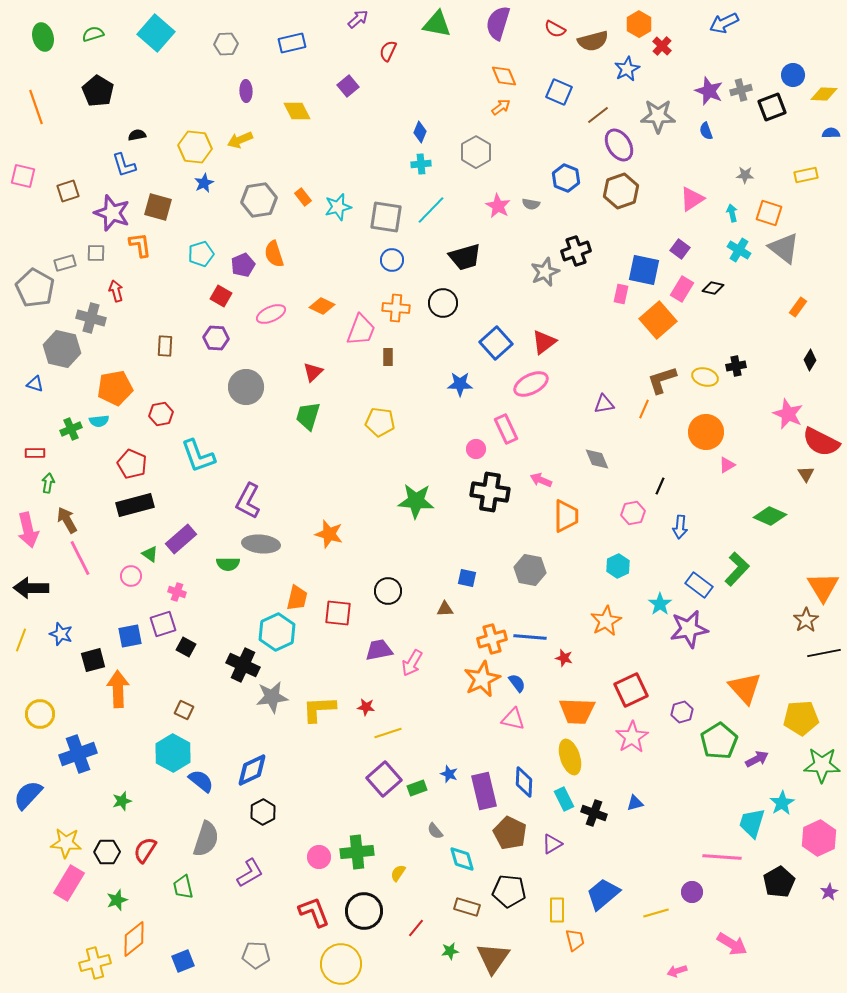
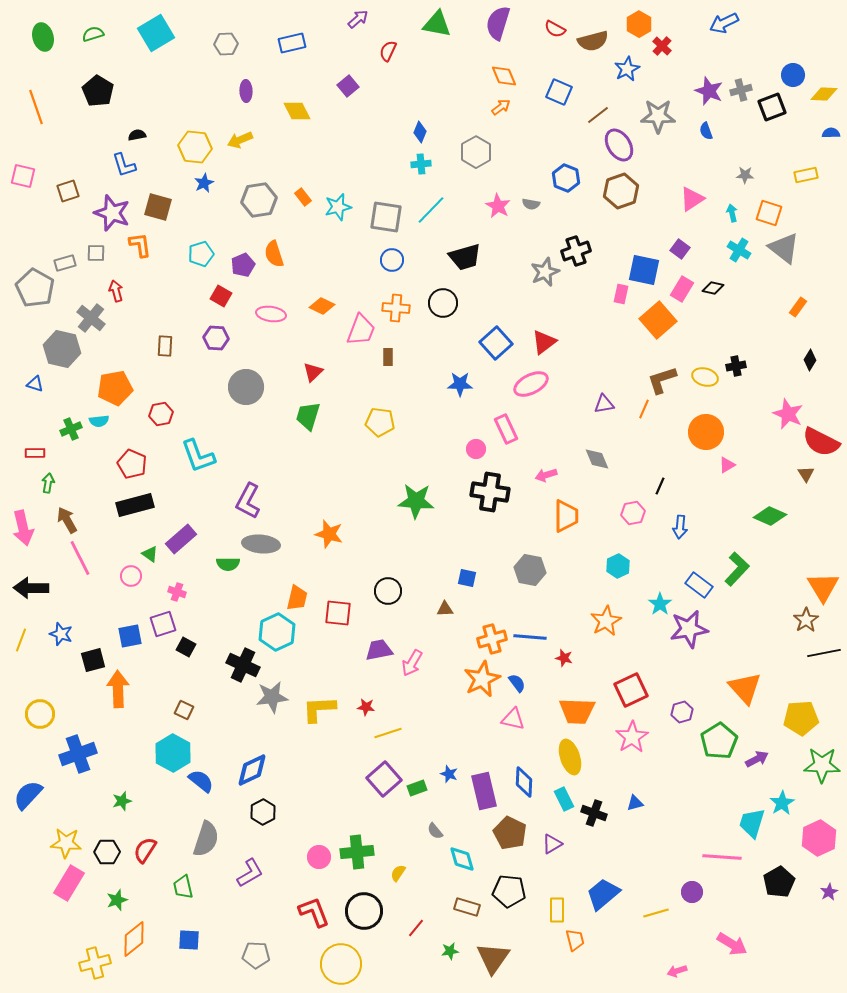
cyan square at (156, 33): rotated 18 degrees clockwise
pink ellipse at (271, 314): rotated 32 degrees clockwise
gray cross at (91, 318): rotated 24 degrees clockwise
pink arrow at (541, 480): moved 5 px right, 5 px up; rotated 40 degrees counterclockwise
pink arrow at (28, 530): moved 5 px left, 2 px up
blue square at (183, 961): moved 6 px right, 21 px up; rotated 25 degrees clockwise
